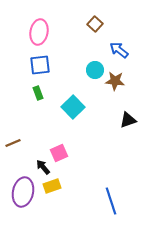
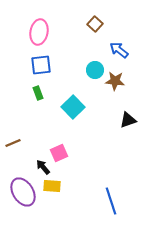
blue square: moved 1 px right
yellow rectangle: rotated 24 degrees clockwise
purple ellipse: rotated 44 degrees counterclockwise
